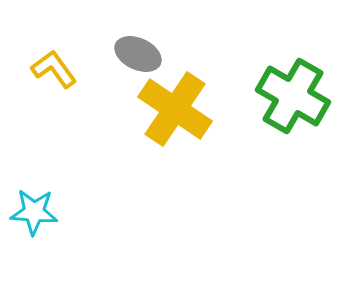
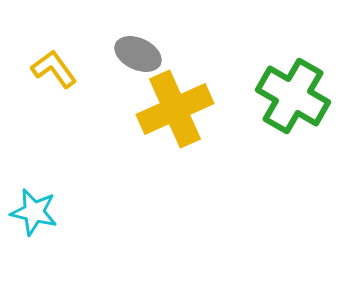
yellow cross: rotated 32 degrees clockwise
cyan star: rotated 9 degrees clockwise
